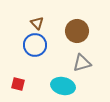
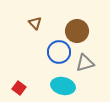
brown triangle: moved 2 px left
blue circle: moved 24 px right, 7 px down
gray triangle: moved 3 px right
red square: moved 1 px right, 4 px down; rotated 24 degrees clockwise
